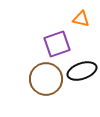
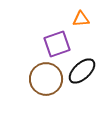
orange triangle: rotated 18 degrees counterclockwise
black ellipse: rotated 24 degrees counterclockwise
